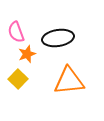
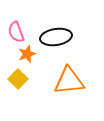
black ellipse: moved 2 px left, 1 px up
